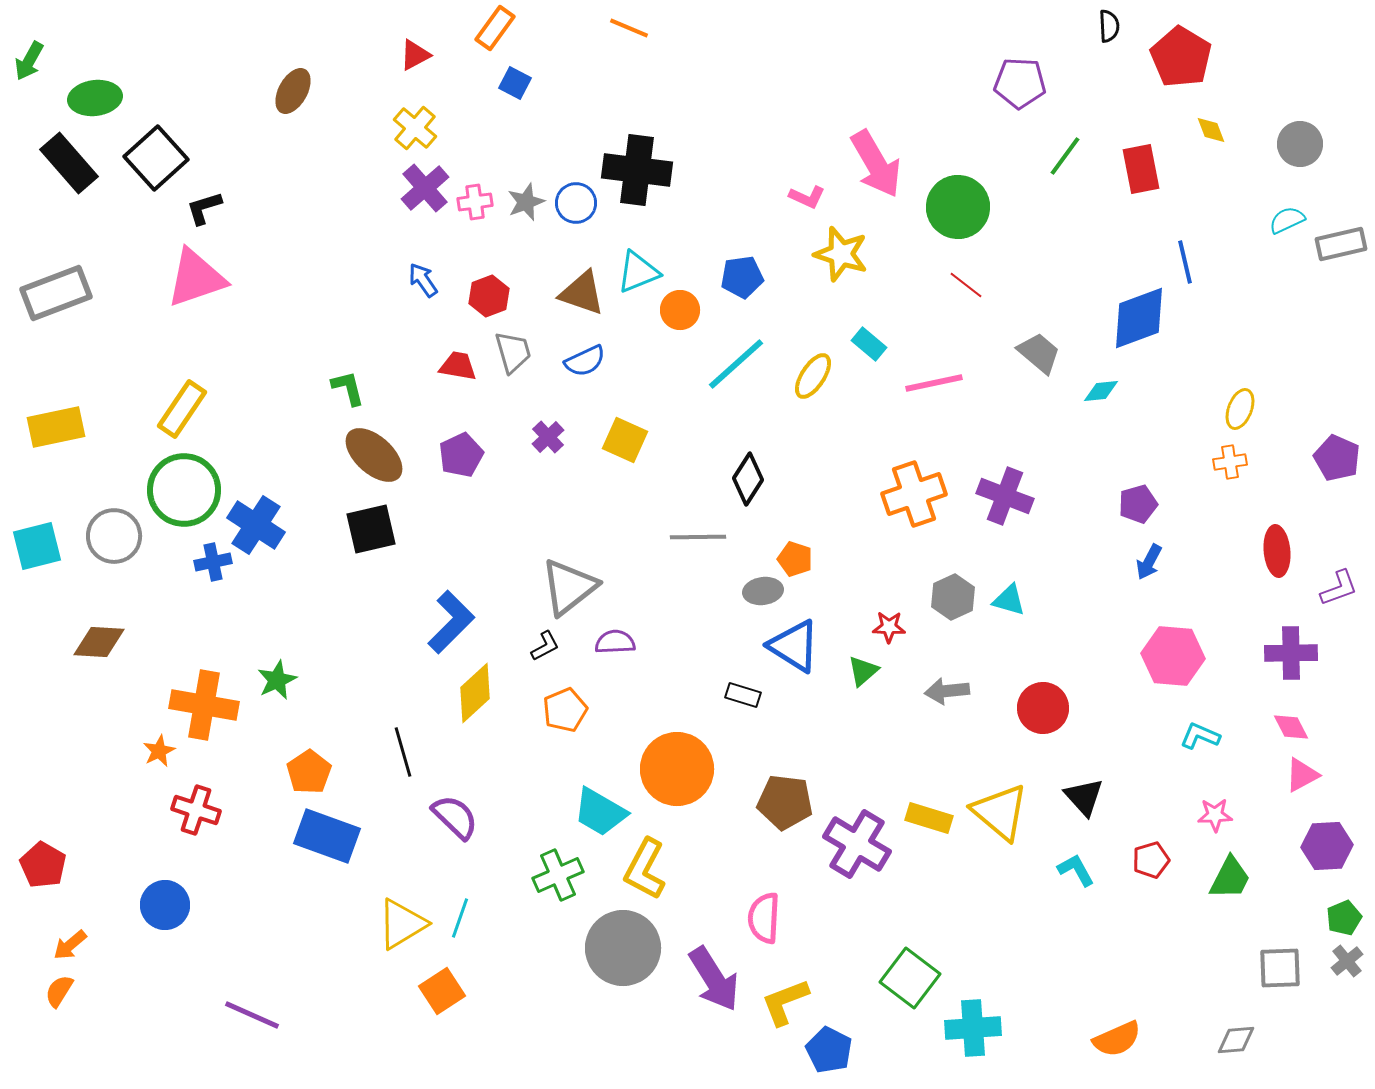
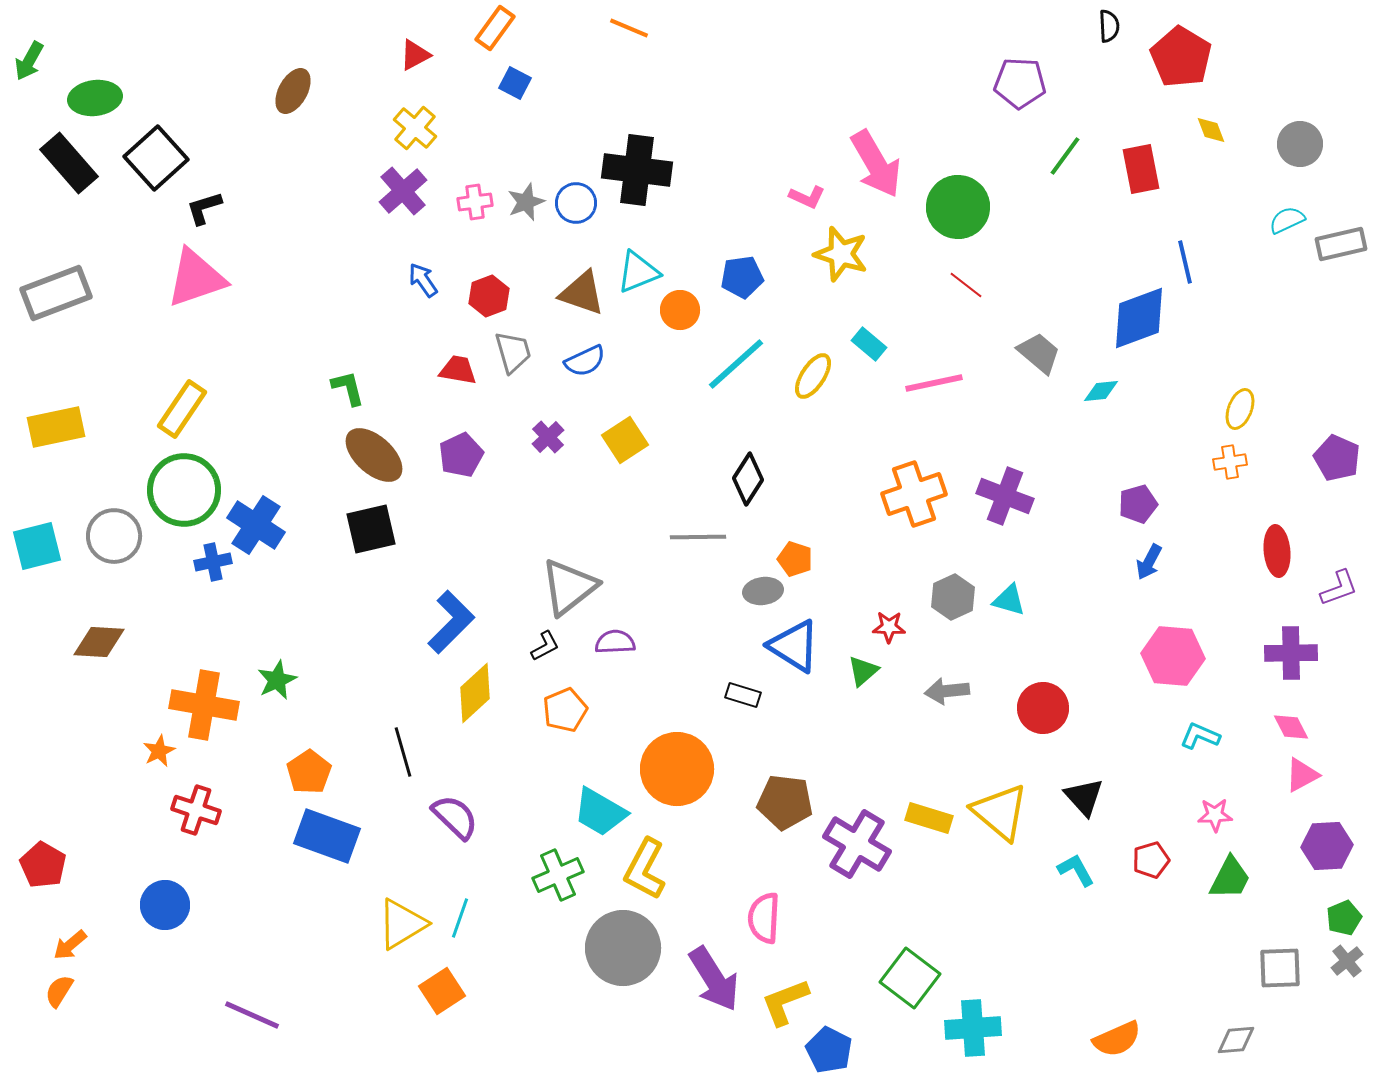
purple cross at (425, 188): moved 22 px left, 3 px down
red trapezoid at (458, 366): moved 4 px down
yellow square at (625, 440): rotated 33 degrees clockwise
